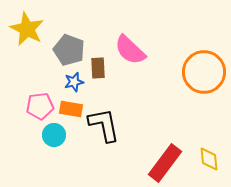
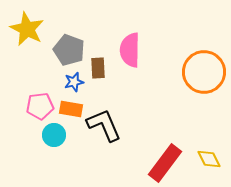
pink semicircle: rotated 48 degrees clockwise
black L-shape: rotated 12 degrees counterclockwise
yellow diamond: rotated 20 degrees counterclockwise
